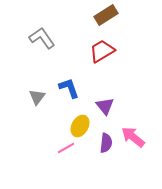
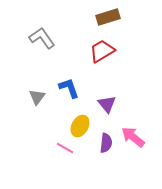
brown rectangle: moved 2 px right, 2 px down; rotated 15 degrees clockwise
purple triangle: moved 2 px right, 2 px up
pink line: moved 1 px left; rotated 60 degrees clockwise
